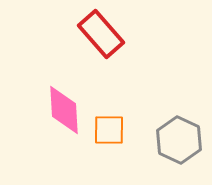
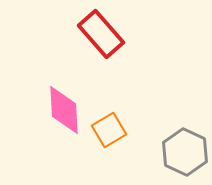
orange square: rotated 32 degrees counterclockwise
gray hexagon: moved 6 px right, 12 px down
